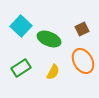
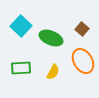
brown square: rotated 24 degrees counterclockwise
green ellipse: moved 2 px right, 1 px up
green rectangle: rotated 30 degrees clockwise
